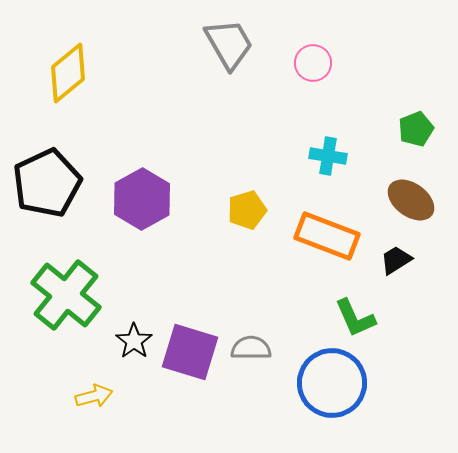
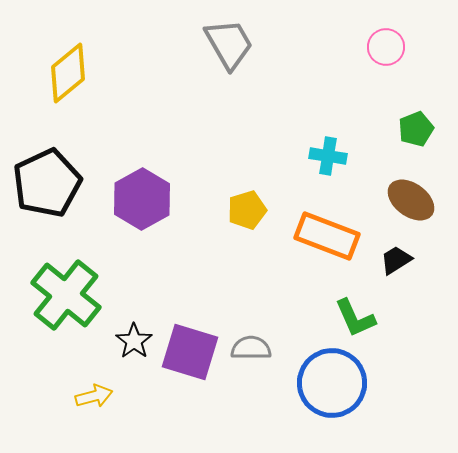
pink circle: moved 73 px right, 16 px up
